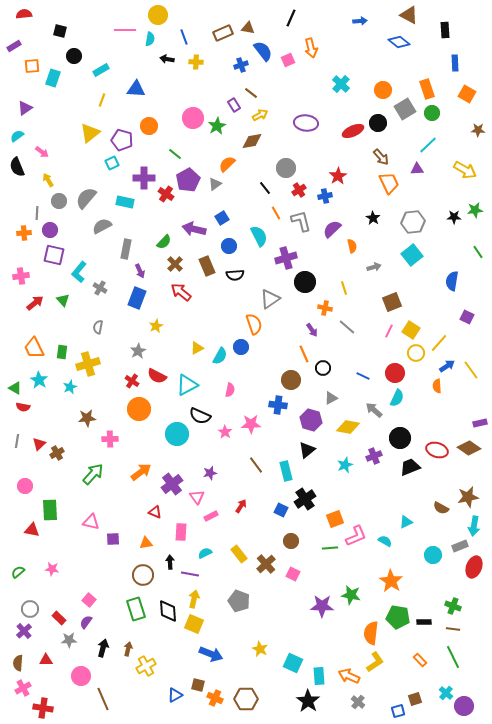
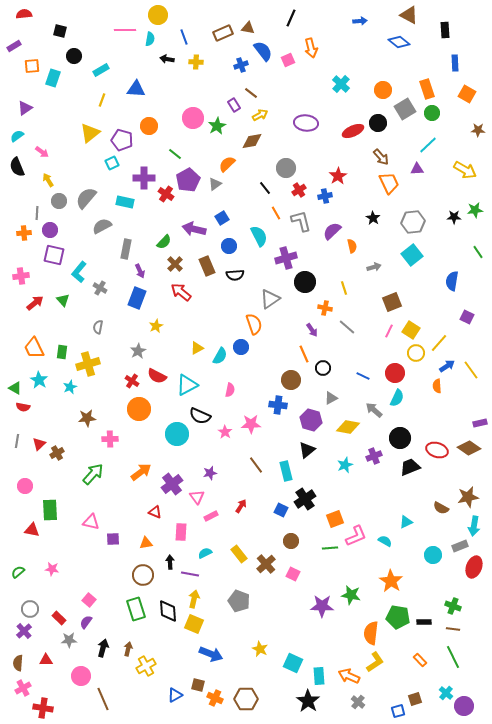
purple semicircle at (332, 229): moved 2 px down
